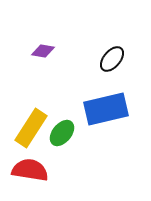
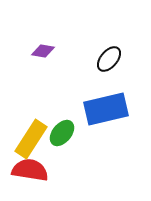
black ellipse: moved 3 px left
yellow rectangle: moved 11 px down
